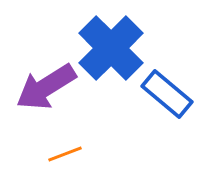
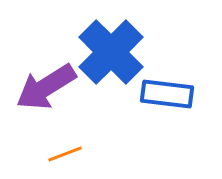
blue cross: moved 4 px down
blue rectangle: rotated 33 degrees counterclockwise
